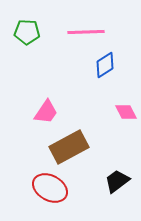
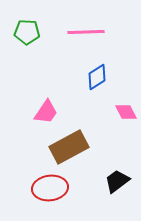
blue diamond: moved 8 px left, 12 px down
red ellipse: rotated 36 degrees counterclockwise
